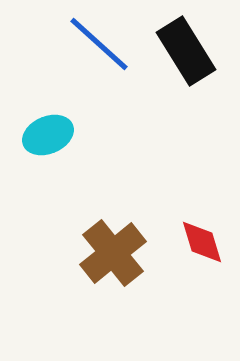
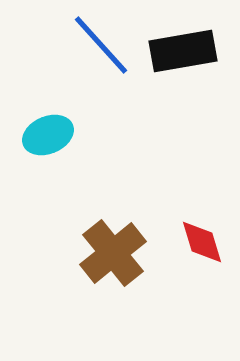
blue line: moved 2 px right, 1 px down; rotated 6 degrees clockwise
black rectangle: moved 3 px left; rotated 68 degrees counterclockwise
